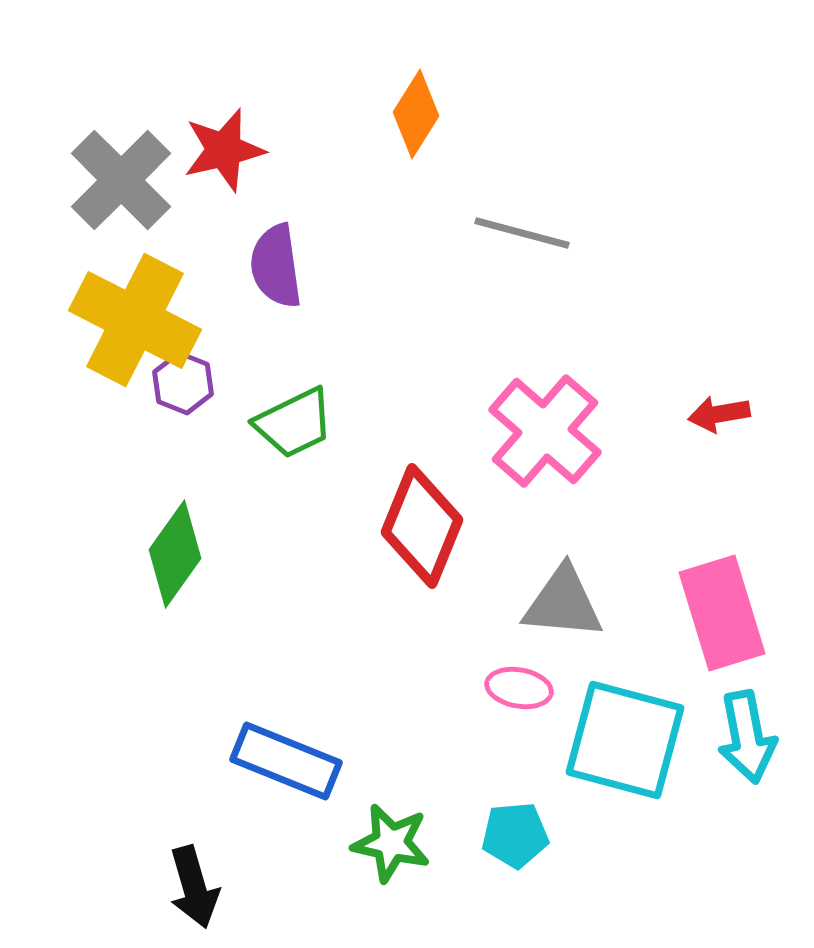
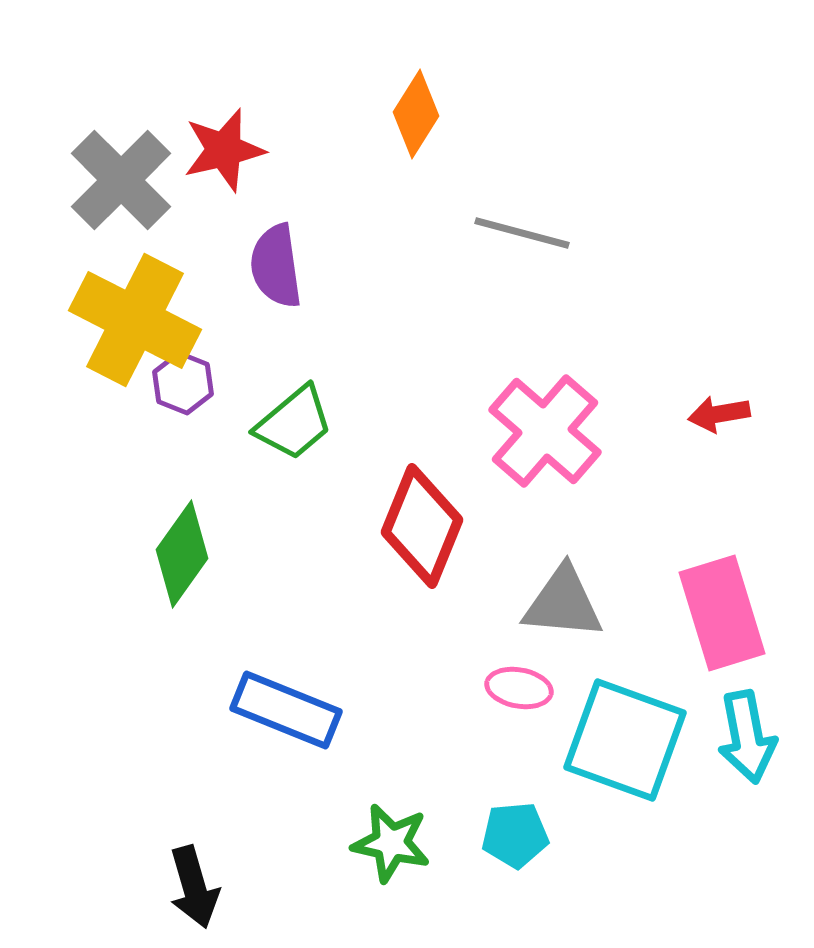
green trapezoid: rotated 14 degrees counterclockwise
green diamond: moved 7 px right
cyan square: rotated 5 degrees clockwise
blue rectangle: moved 51 px up
